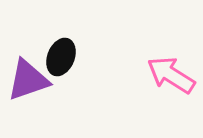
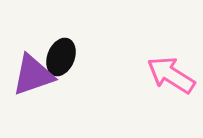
purple triangle: moved 5 px right, 5 px up
